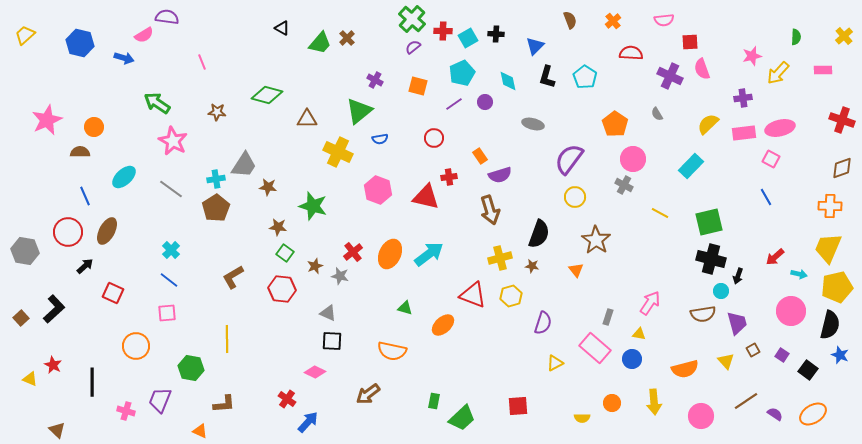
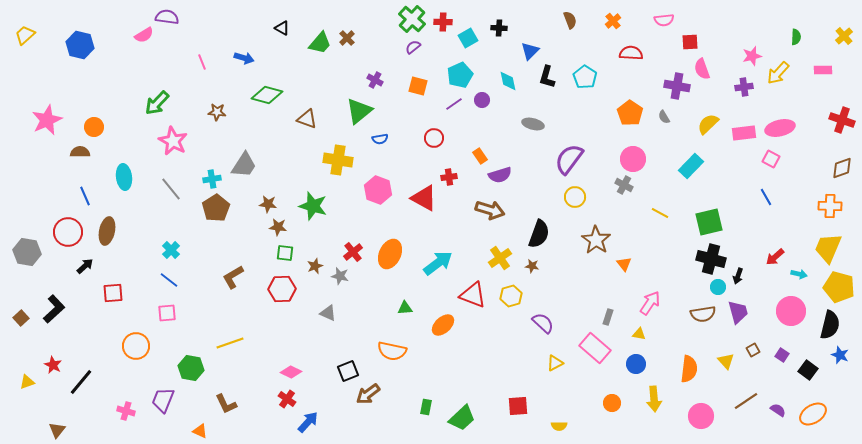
red cross at (443, 31): moved 9 px up
black cross at (496, 34): moved 3 px right, 6 px up
blue hexagon at (80, 43): moved 2 px down
blue triangle at (535, 46): moved 5 px left, 5 px down
blue arrow at (124, 58): moved 120 px right
cyan pentagon at (462, 73): moved 2 px left, 2 px down
purple cross at (670, 76): moved 7 px right, 10 px down; rotated 15 degrees counterclockwise
purple cross at (743, 98): moved 1 px right, 11 px up
purple circle at (485, 102): moved 3 px left, 2 px up
green arrow at (157, 103): rotated 80 degrees counterclockwise
gray semicircle at (657, 114): moved 7 px right, 3 px down
brown triangle at (307, 119): rotated 20 degrees clockwise
orange pentagon at (615, 124): moved 15 px right, 11 px up
yellow cross at (338, 152): moved 8 px down; rotated 16 degrees counterclockwise
cyan ellipse at (124, 177): rotated 55 degrees counterclockwise
cyan cross at (216, 179): moved 4 px left
brown star at (268, 187): moved 17 px down
gray line at (171, 189): rotated 15 degrees clockwise
red triangle at (426, 197): moved 2 px left, 1 px down; rotated 16 degrees clockwise
brown arrow at (490, 210): rotated 56 degrees counterclockwise
brown ellipse at (107, 231): rotated 16 degrees counterclockwise
gray hexagon at (25, 251): moved 2 px right, 1 px down
green square at (285, 253): rotated 30 degrees counterclockwise
cyan arrow at (429, 254): moved 9 px right, 9 px down
yellow cross at (500, 258): rotated 20 degrees counterclockwise
orange triangle at (576, 270): moved 48 px right, 6 px up
yellow pentagon at (837, 287): moved 2 px right; rotated 28 degrees clockwise
red hexagon at (282, 289): rotated 8 degrees counterclockwise
cyan circle at (721, 291): moved 3 px left, 4 px up
red square at (113, 293): rotated 30 degrees counterclockwise
green triangle at (405, 308): rotated 21 degrees counterclockwise
purple semicircle at (543, 323): rotated 65 degrees counterclockwise
purple trapezoid at (737, 323): moved 1 px right, 11 px up
yellow line at (227, 339): moved 3 px right, 4 px down; rotated 72 degrees clockwise
black square at (332, 341): moved 16 px right, 30 px down; rotated 25 degrees counterclockwise
blue circle at (632, 359): moved 4 px right, 5 px down
orange semicircle at (685, 369): moved 4 px right; rotated 68 degrees counterclockwise
pink diamond at (315, 372): moved 24 px left
yellow triangle at (30, 379): moved 3 px left, 3 px down; rotated 42 degrees counterclockwise
black line at (92, 382): moved 11 px left; rotated 40 degrees clockwise
purple trapezoid at (160, 400): moved 3 px right
green rectangle at (434, 401): moved 8 px left, 6 px down
yellow arrow at (654, 402): moved 3 px up
brown L-shape at (224, 404): moved 2 px right; rotated 70 degrees clockwise
purple semicircle at (775, 414): moved 3 px right, 4 px up
yellow semicircle at (582, 418): moved 23 px left, 8 px down
brown triangle at (57, 430): rotated 24 degrees clockwise
